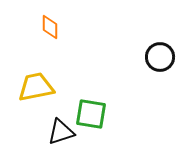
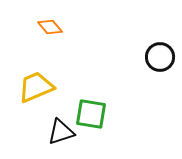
orange diamond: rotated 40 degrees counterclockwise
yellow trapezoid: rotated 12 degrees counterclockwise
